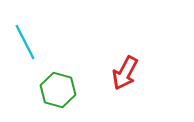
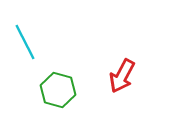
red arrow: moved 3 px left, 3 px down
